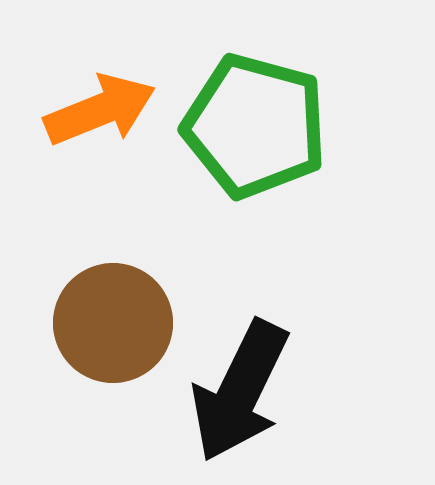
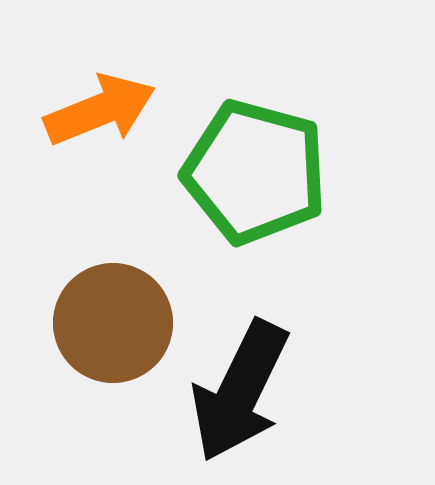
green pentagon: moved 46 px down
